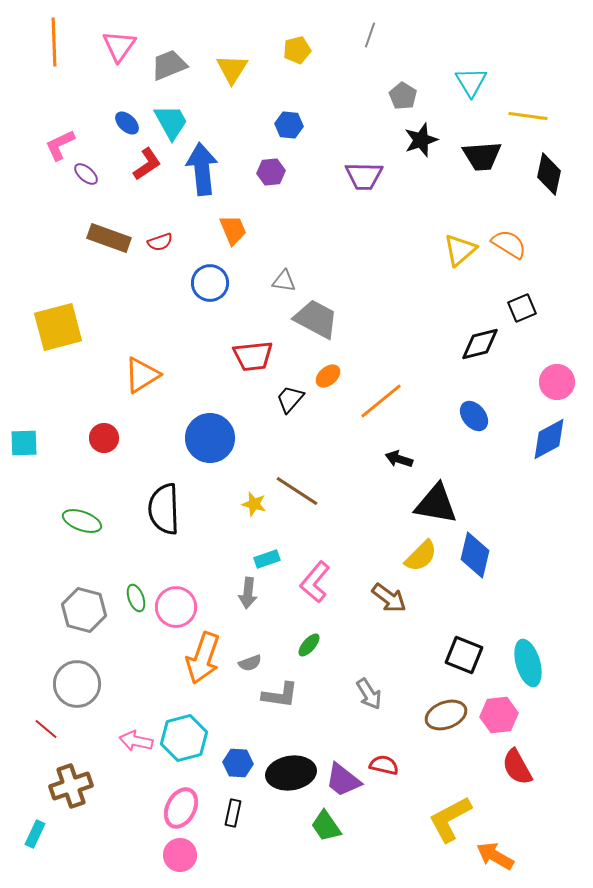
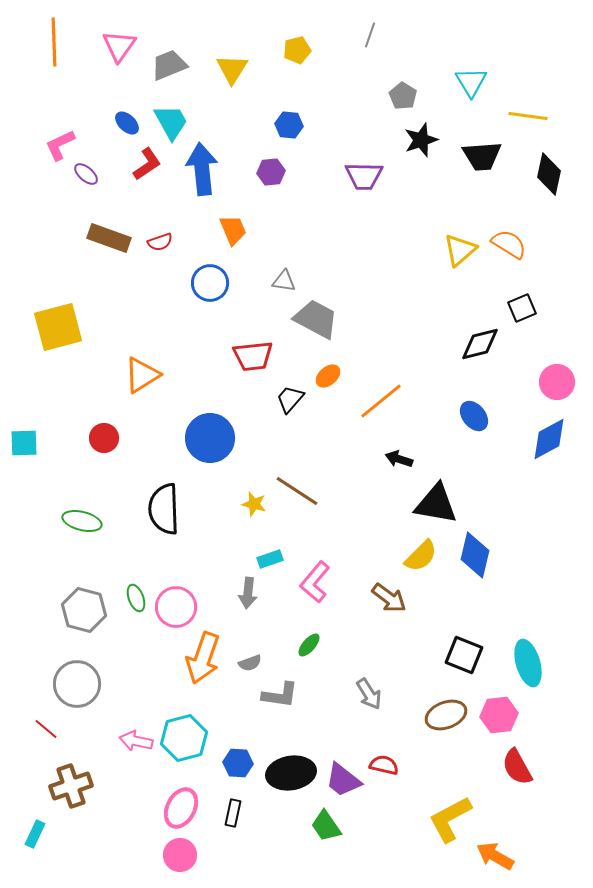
green ellipse at (82, 521): rotated 6 degrees counterclockwise
cyan rectangle at (267, 559): moved 3 px right
